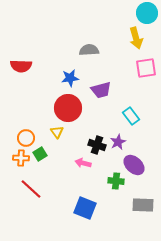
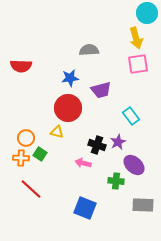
pink square: moved 8 px left, 4 px up
yellow triangle: rotated 40 degrees counterclockwise
green square: rotated 24 degrees counterclockwise
